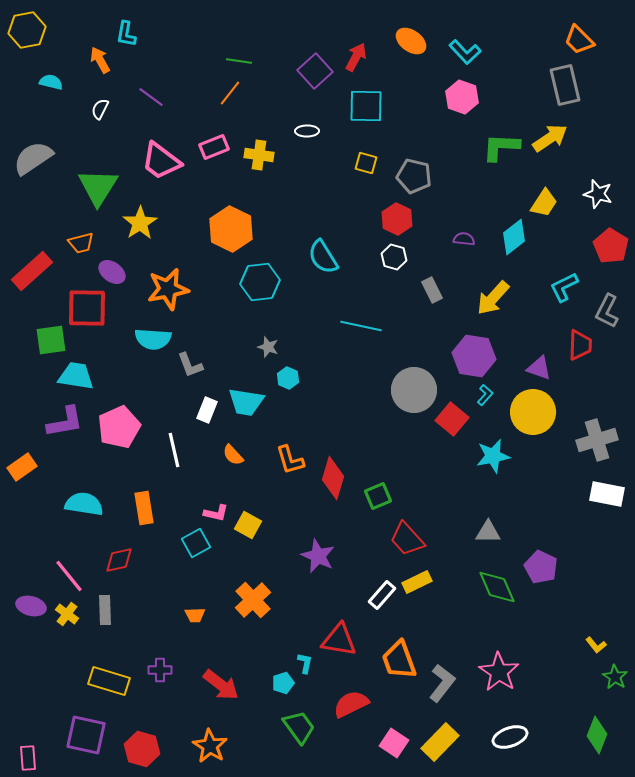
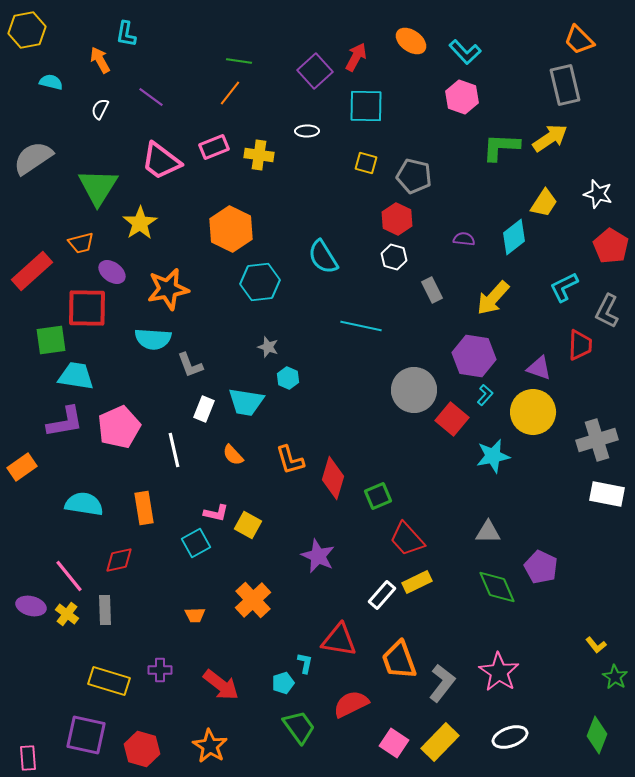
white rectangle at (207, 410): moved 3 px left, 1 px up
